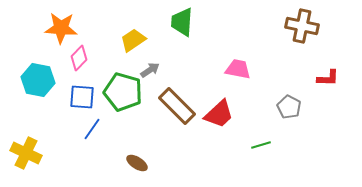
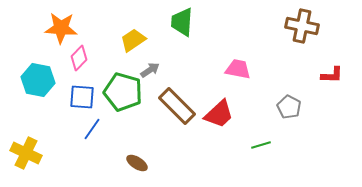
red L-shape: moved 4 px right, 3 px up
